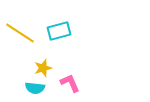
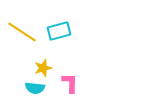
yellow line: moved 2 px right, 1 px up
pink L-shape: rotated 25 degrees clockwise
